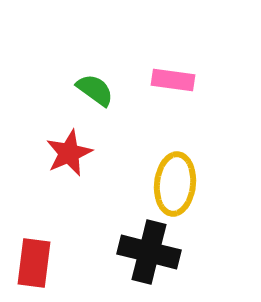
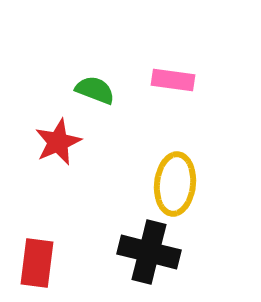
green semicircle: rotated 15 degrees counterclockwise
red star: moved 11 px left, 11 px up
red rectangle: moved 3 px right
